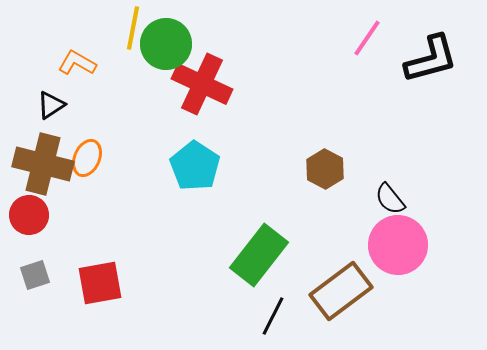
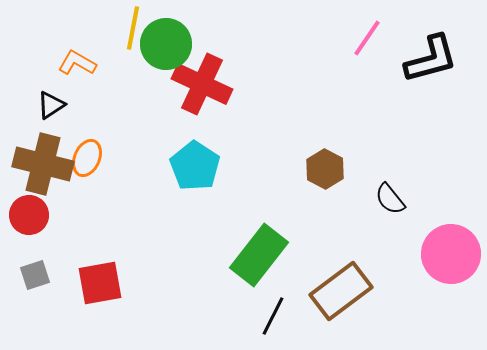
pink circle: moved 53 px right, 9 px down
